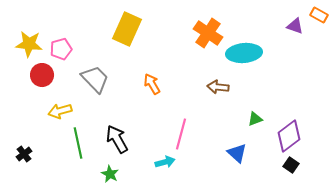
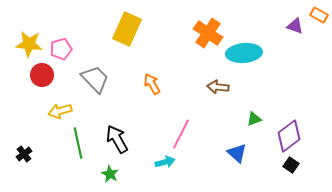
green triangle: moved 1 px left
pink line: rotated 12 degrees clockwise
